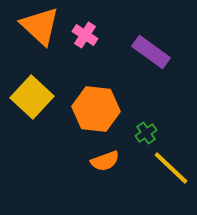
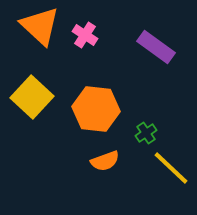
purple rectangle: moved 5 px right, 5 px up
